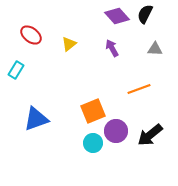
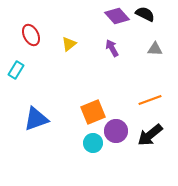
black semicircle: rotated 90 degrees clockwise
red ellipse: rotated 25 degrees clockwise
orange line: moved 11 px right, 11 px down
orange square: moved 1 px down
